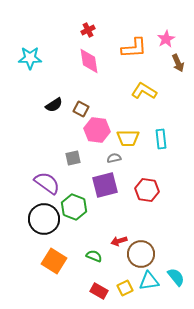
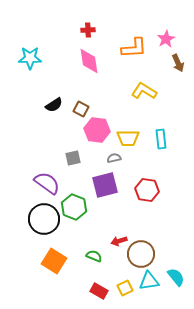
red cross: rotated 24 degrees clockwise
